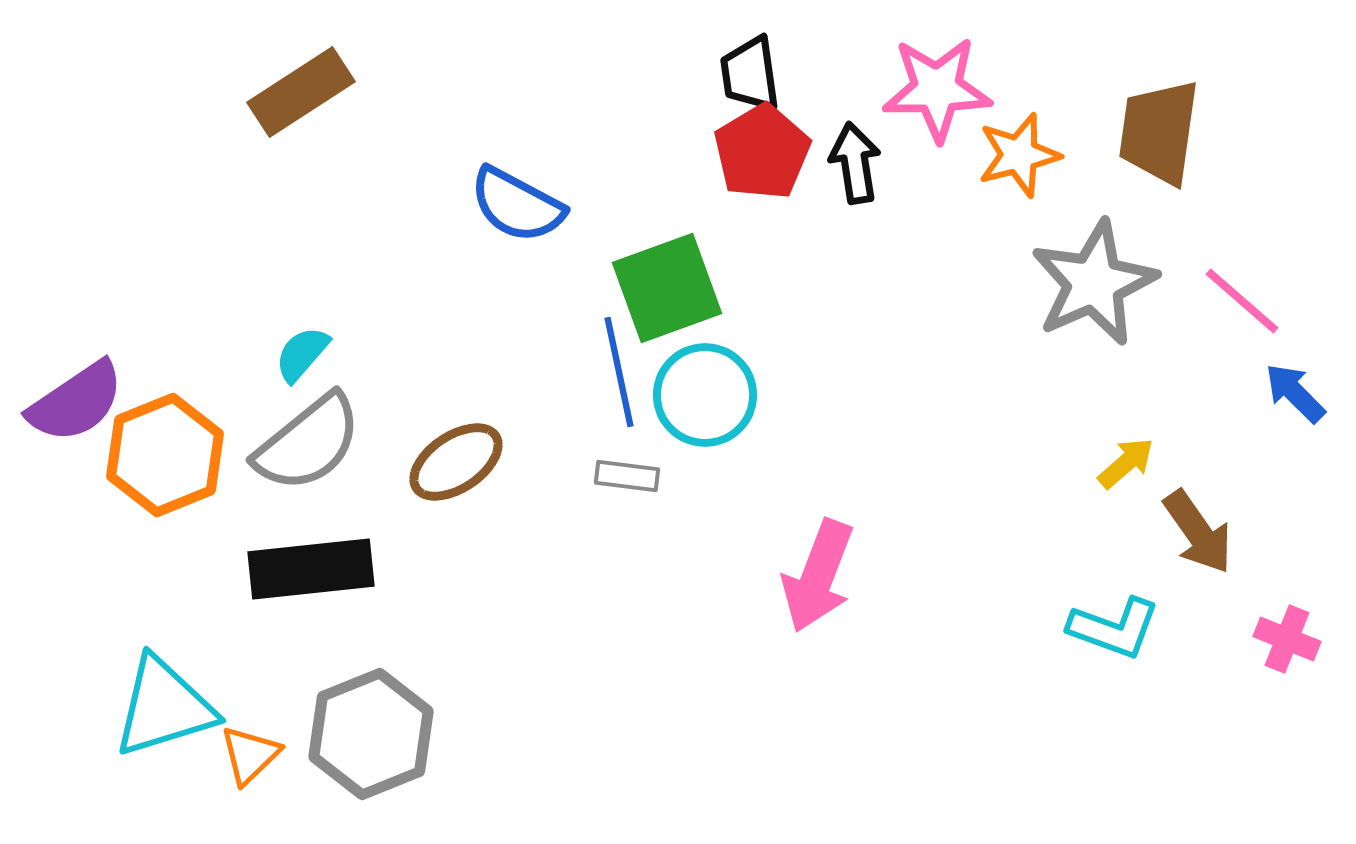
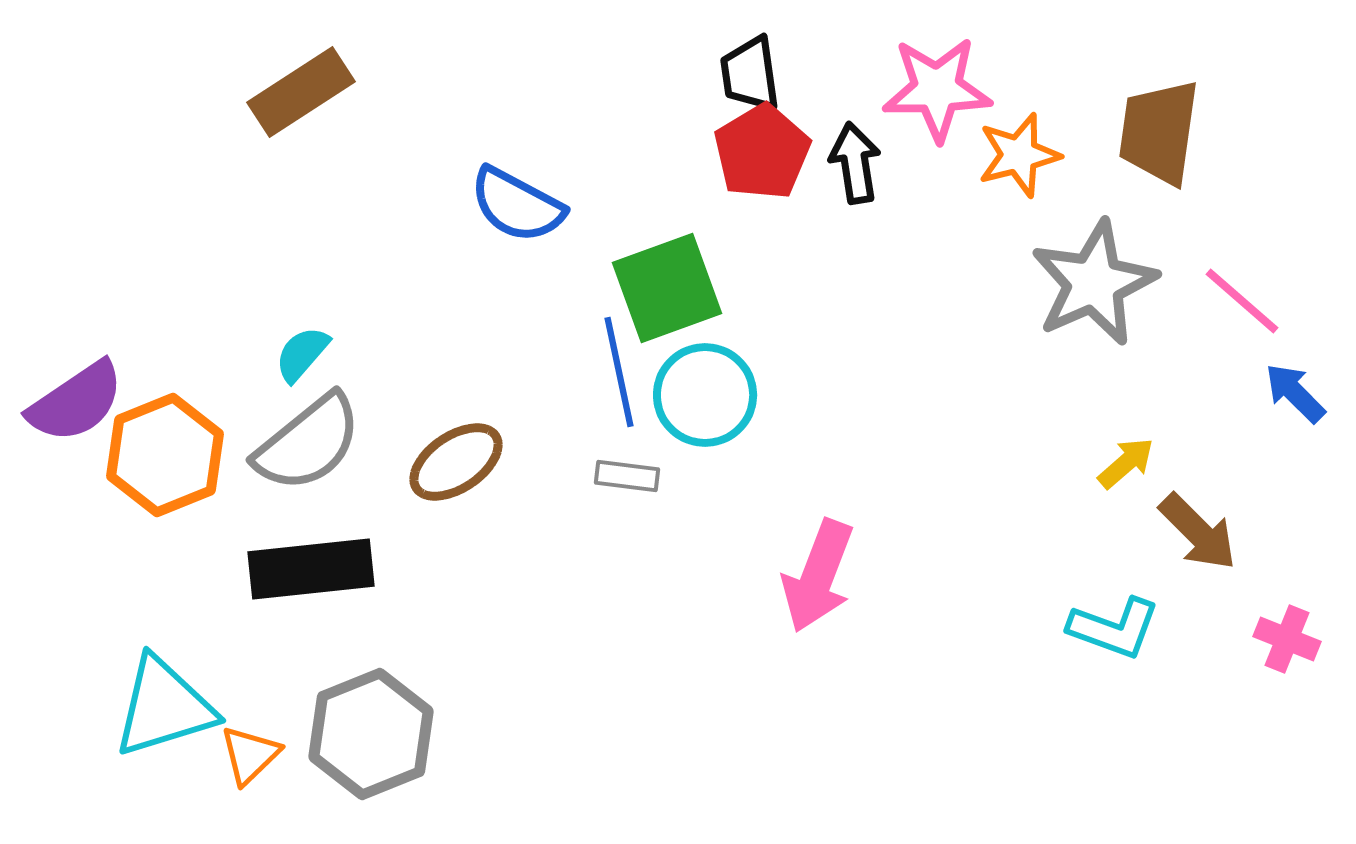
brown arrow: rotated 10 degrees counterclockwise
